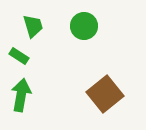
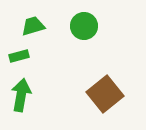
green trapezoid: rotated 90 degrees counterclockwise
green rectangle: rotated 48 degrees counterclockwise
